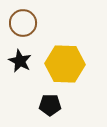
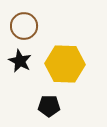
brown circle: moved 1 px right, 3 px down
black pentagon: moved 1 px left, 1 px down
